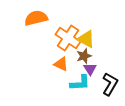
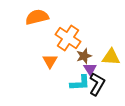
orange semicircle: moved 1 px right, 1 px up
yellow triangle: moved 25 px right, 18 px down; rotated 24 degrees counterclockwise
orange triangle: moved 11 px left, 3 px up; rotated 35 degrees clockwise
black L-shape: moved 13 px left
